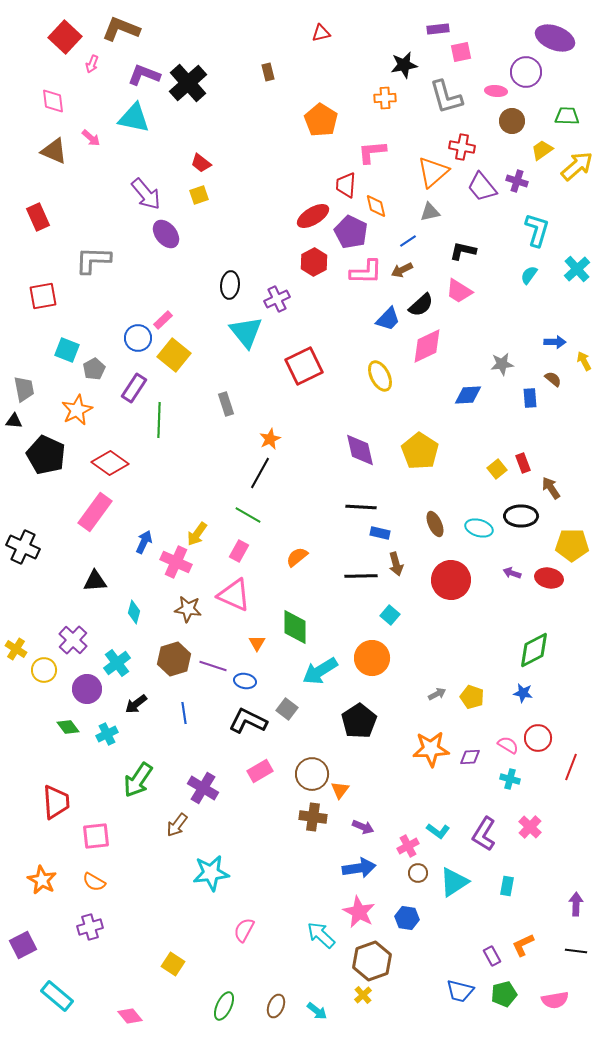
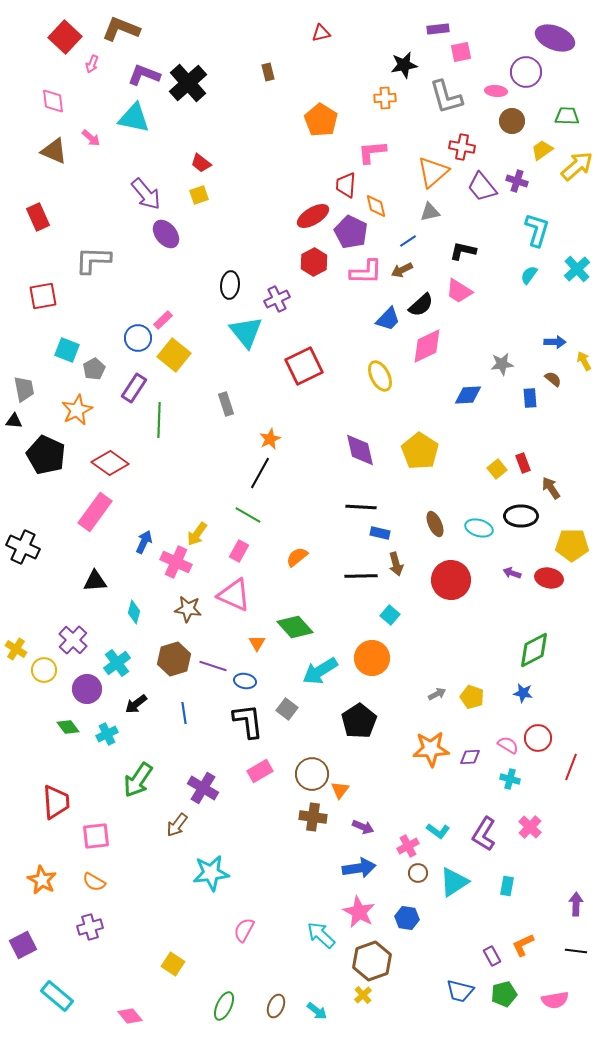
green diamond at (295, 627): rotated 42 degrees counterclockwise
black L-shape at (248, 721): rotated 57 degrees clockwise
